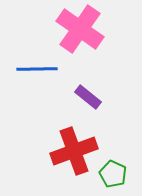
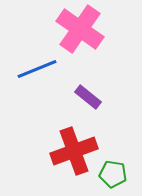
blue line: rotated 21 degrees counterclockwise
green pentagon: rotated 16 degrees counterclockwise
